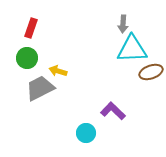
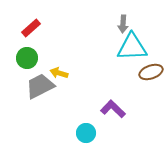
red rectangle: rotated 30 degrees clockwise
cyan triangle: moved 2 px up
yellow arrow: moved 1 px right, 2 px down
gray trapezoid: moved 2 px up
purple L-shape: moved 2 px up
